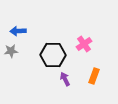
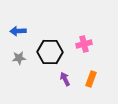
pink cross: rotated 21 degrees clockwise
gray star: moved 8 px right, 7 px down
black hexagon: moved 3 px left, 3 px up
orange rectangle: moved 3 px left, 3 px down
